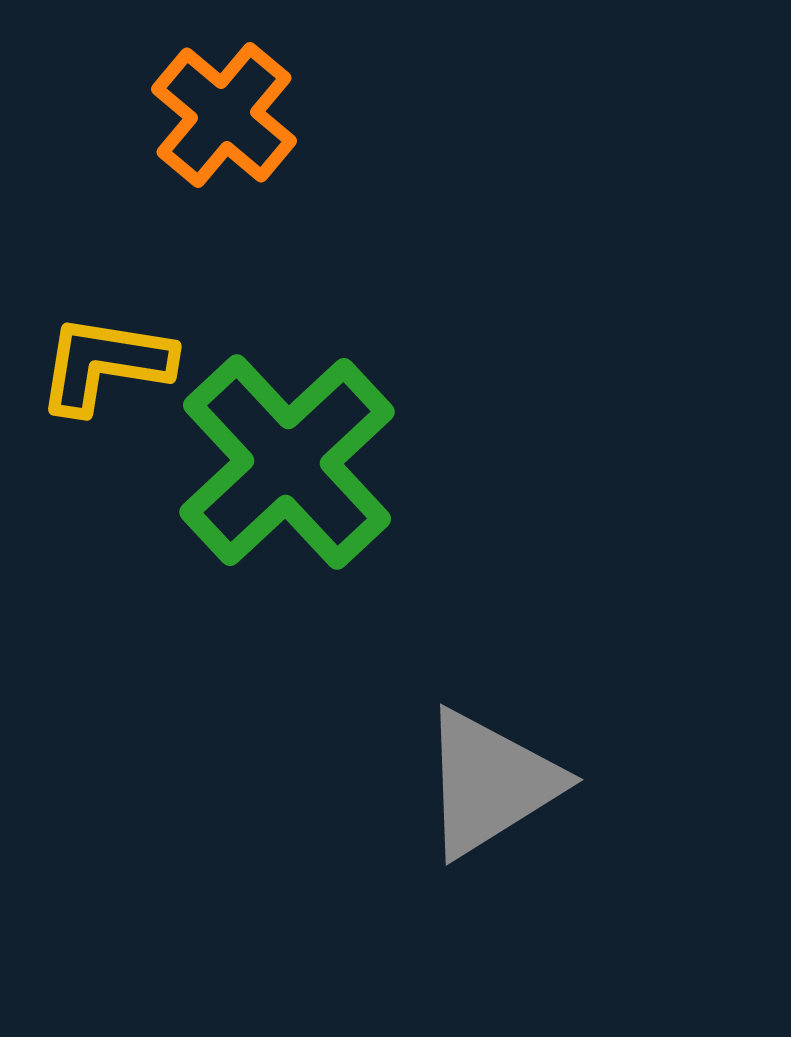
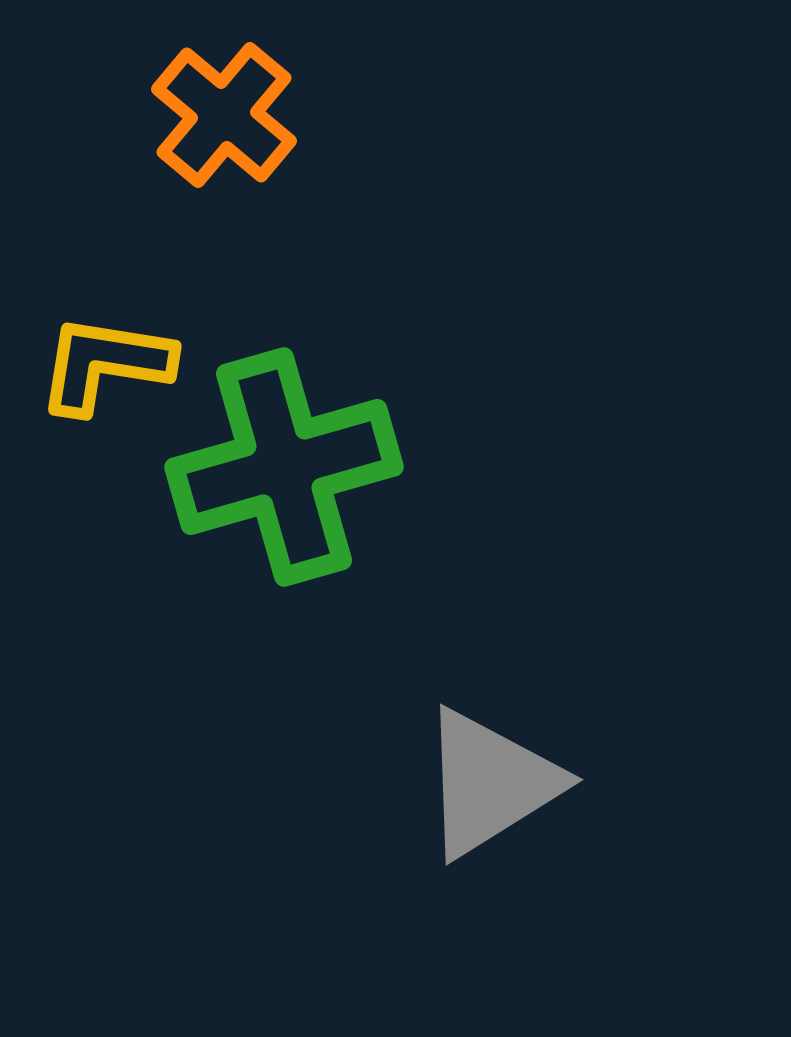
green cross: moved 3 px left, 5 px down; rotated 27 degrees clockwise
